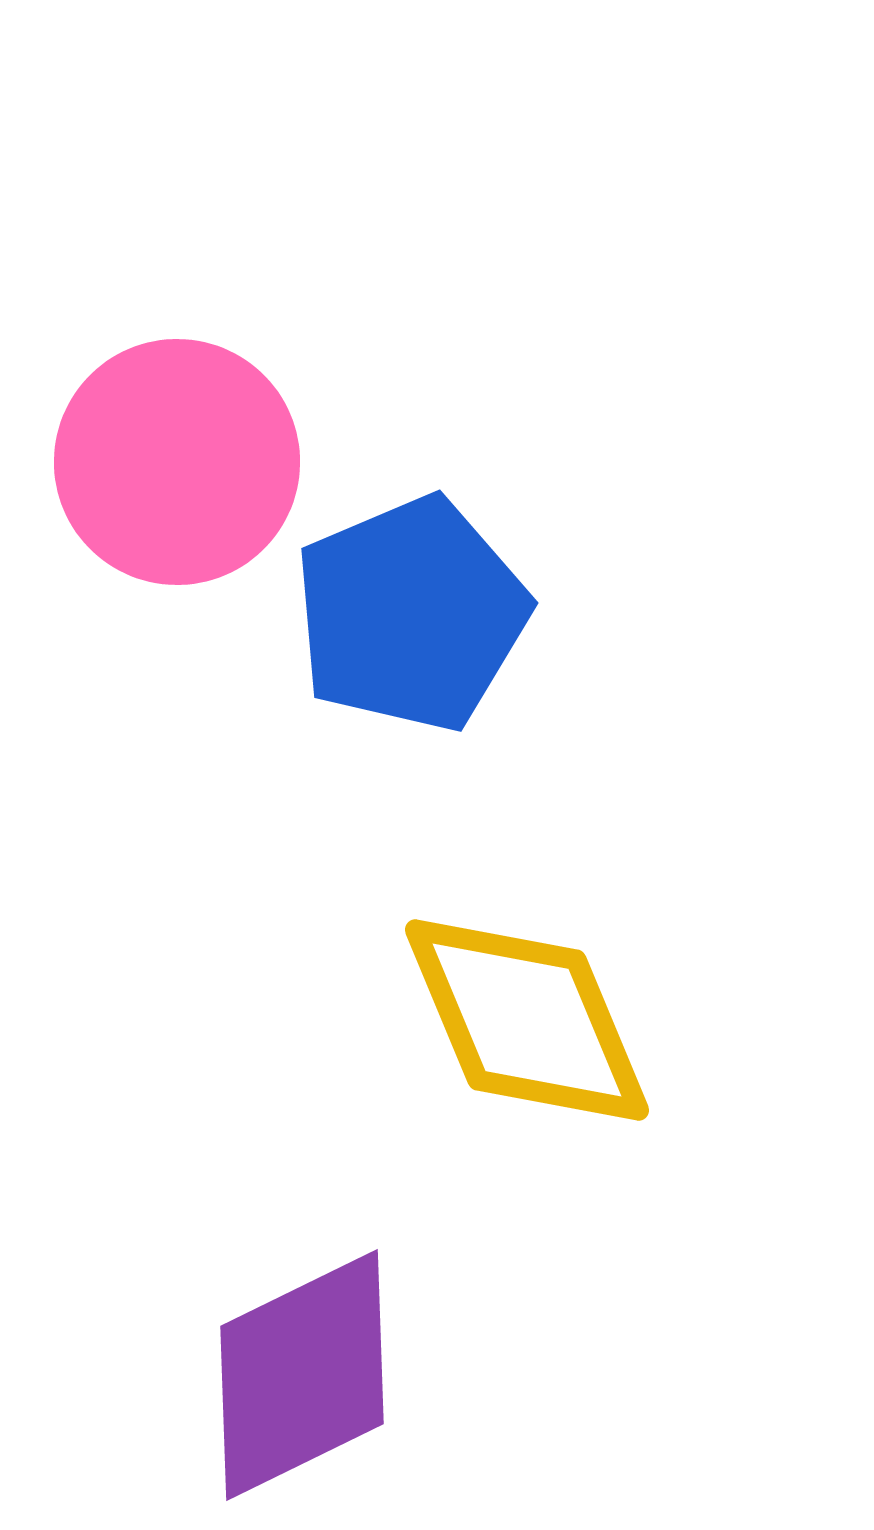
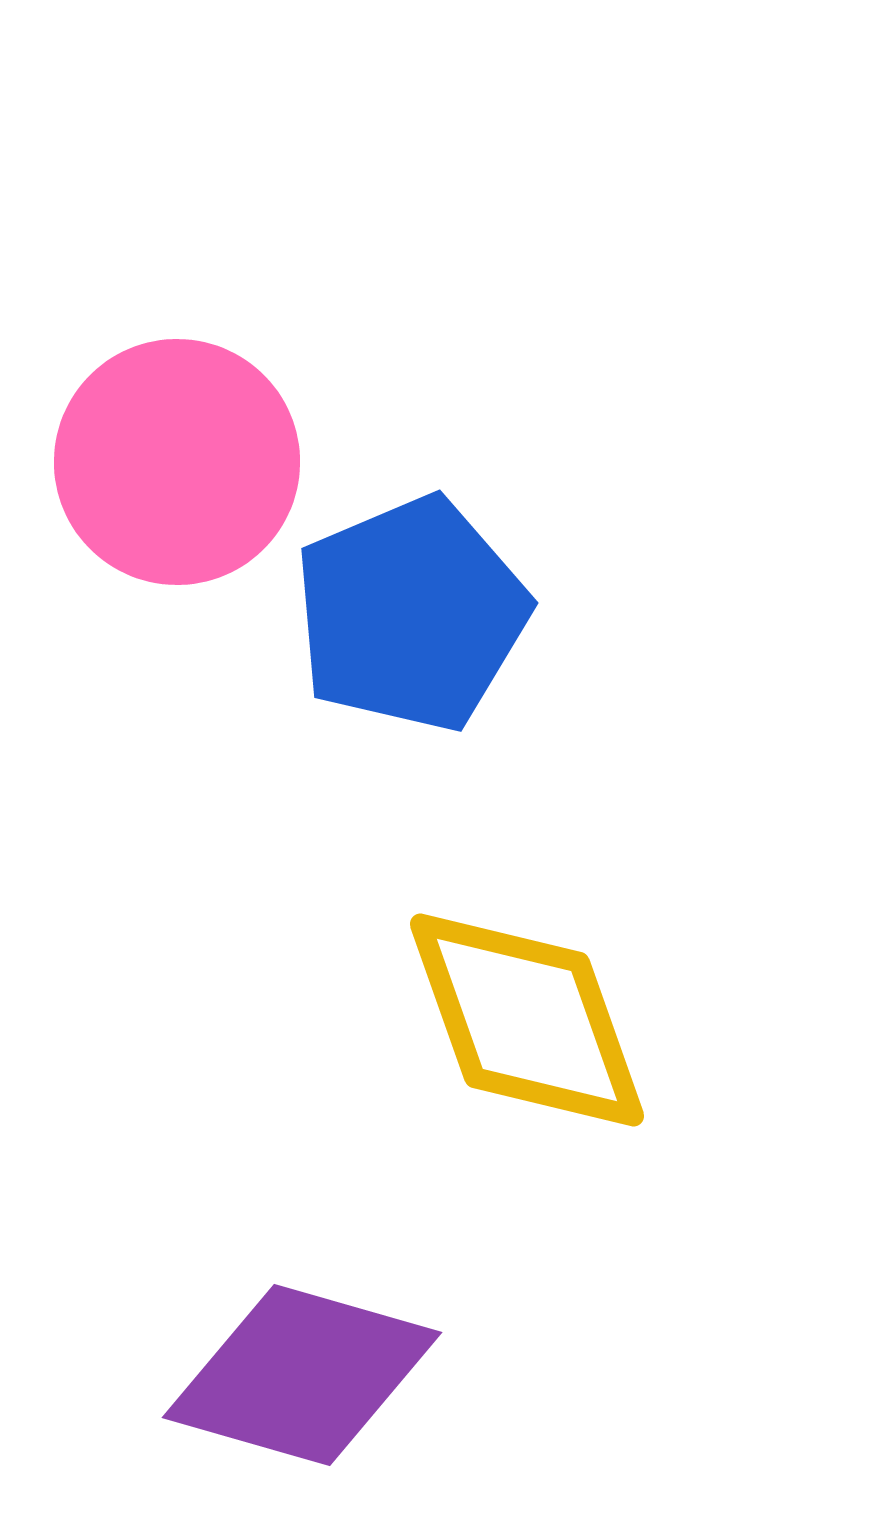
yellow diamond: rotated 3 degrees clockwise
purple diamond: rotated 42 degrees clockwise
